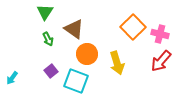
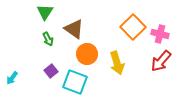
cyan square: moved 1 px left, 1 px down
